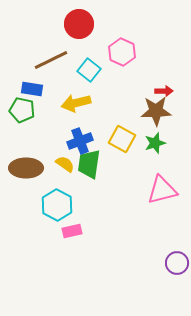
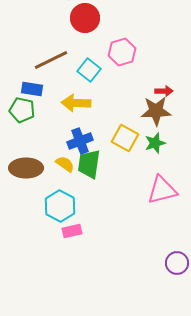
red circle: moved 6 px right, 6 px up
pink hexagon: rotated 20 degrees clockwise
yellow arrow: rotated 16 degrees clockwise
yellow square: moved 3 px right, 1 px up
cyan hexagon: moved 3 px right, 1 px down
